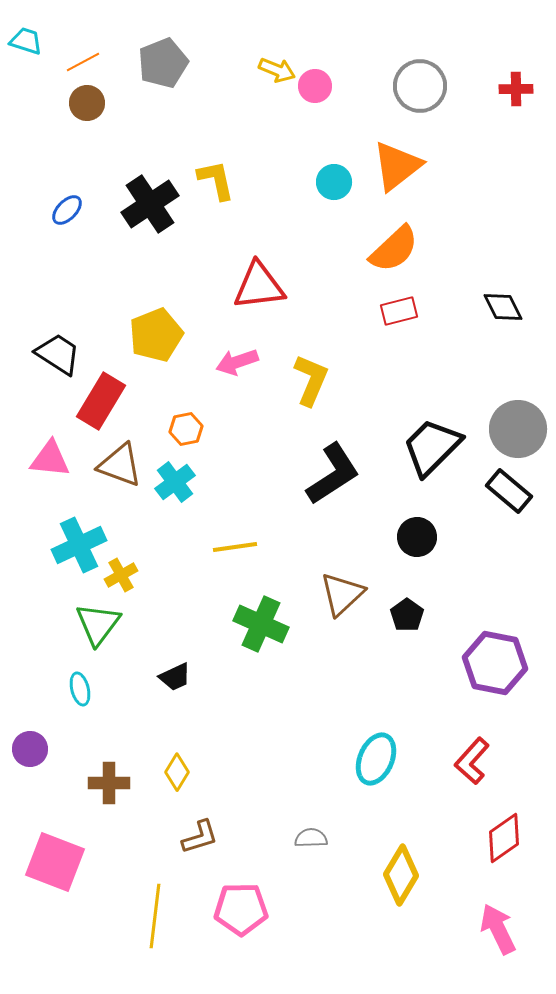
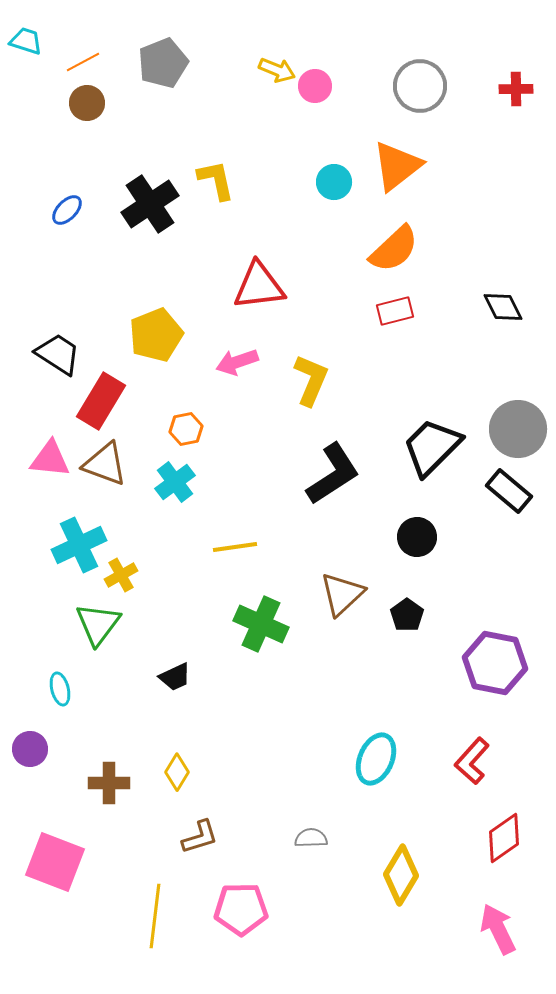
red rectangle at (399, 311): moved 4 px left
brown triangle at (120, 465): moved 15 px left, 1 px up
cyan ellipse at (80, 689): moved 20 px left
